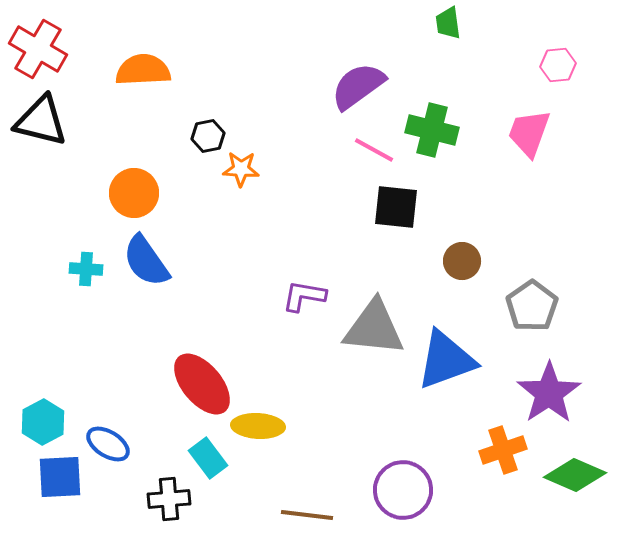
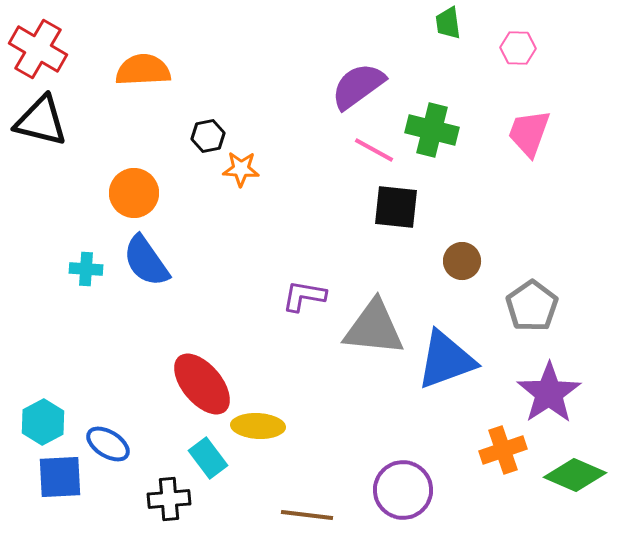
pink hexagon: moved 40 px left, 17 px up; rotated 8 degrees clockwise
